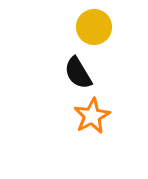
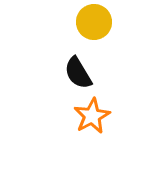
yellow circle: moved 5 px up
